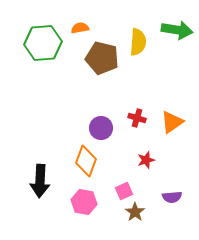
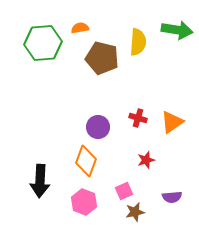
red cross: moved 1 px right
purple circle: moved 3 px left, 1 px up
pink hexagon: rotated 10 degrees clockwise
brown star: rotated 24 degrees clockwise
